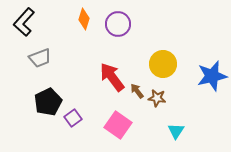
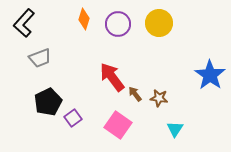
black L-shape: moved 1 px down
yellow circle: moved 4 px left, 41 px up
blue star: moved 2 px left, 1 px up; rotated 24 degrees counterclockwise
brown arrow: moved 2 px left, 3 px down
brown star: moved 2 px right
cyan triangle: moved 1 px left, 2 px up
